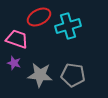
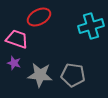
cyan cross: moved 23 px right
